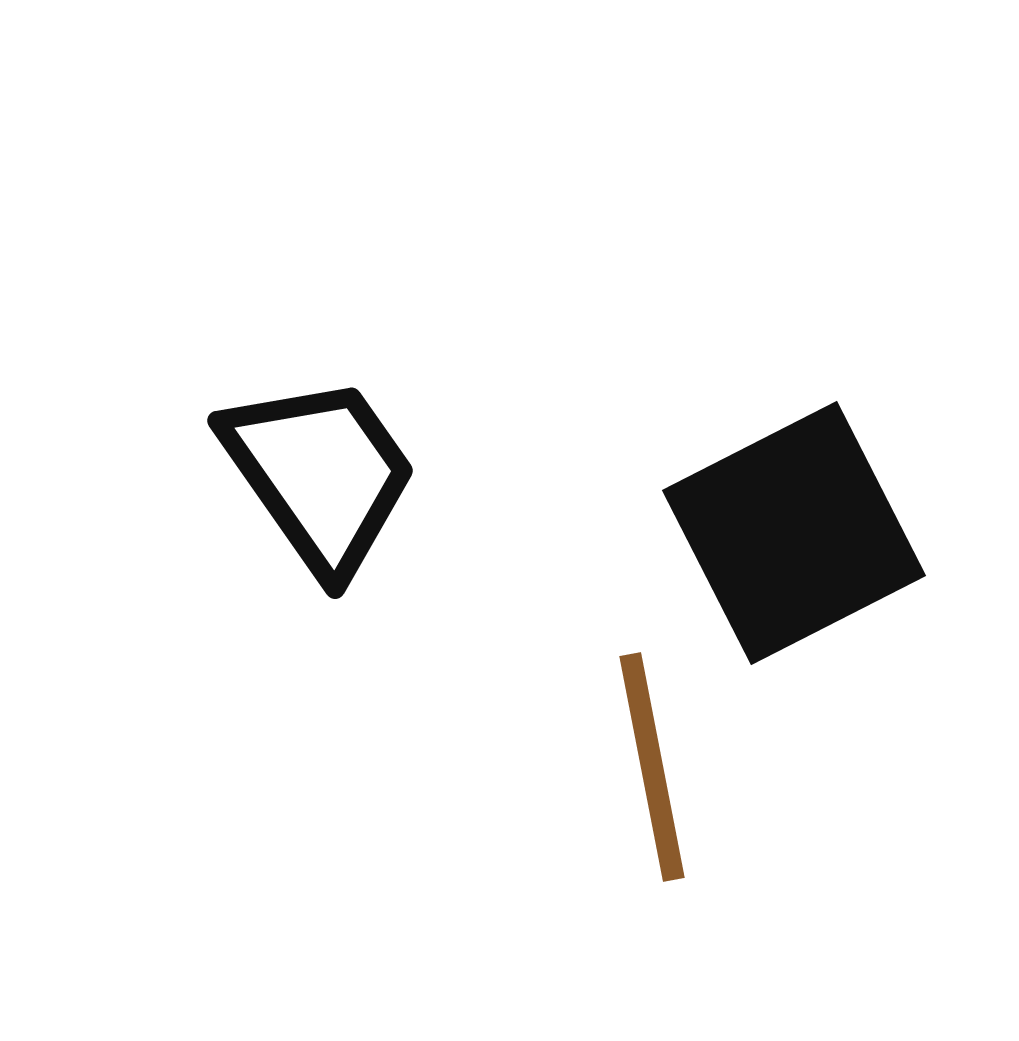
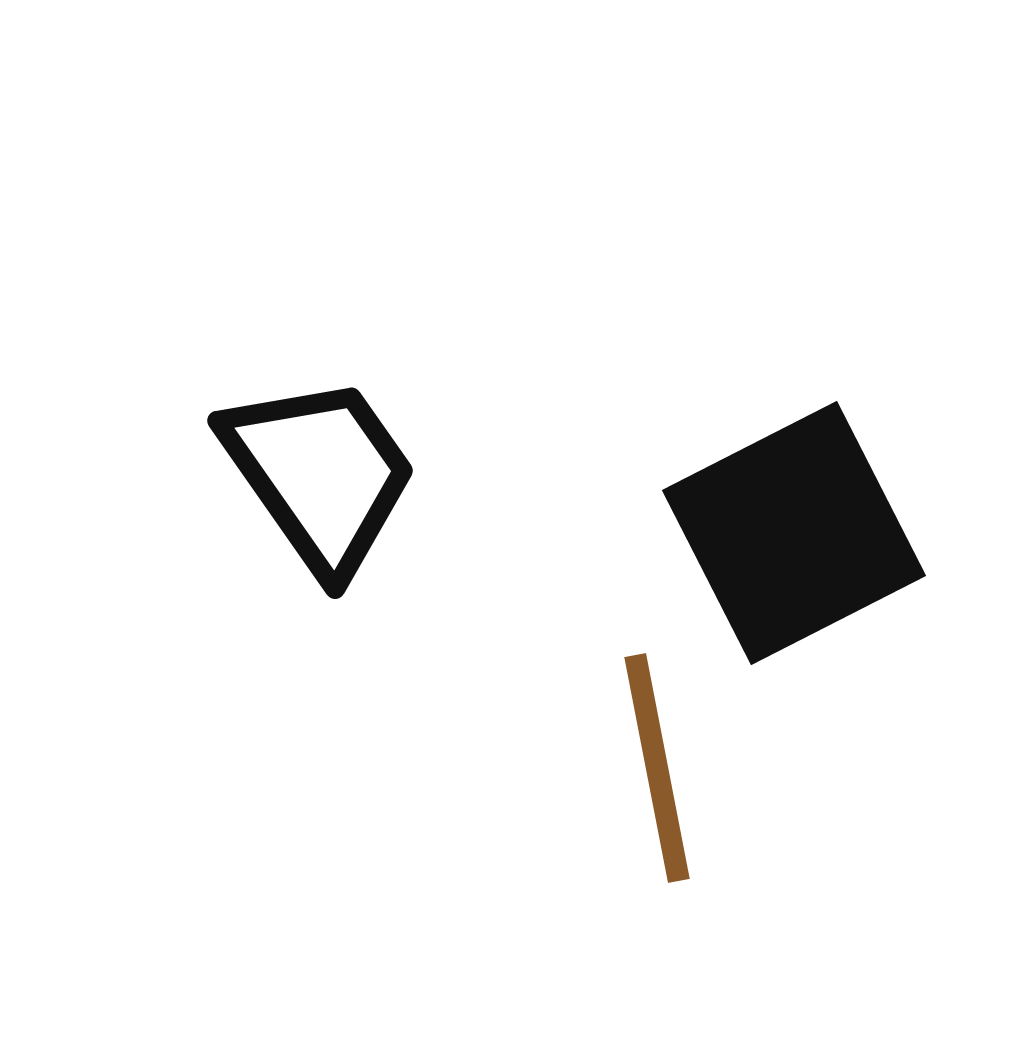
brown line: moved 5 px right, 1 px down
